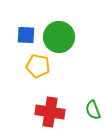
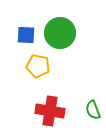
green circle: moved 1 px right, 4 px up
red cross: moved 1 px up
